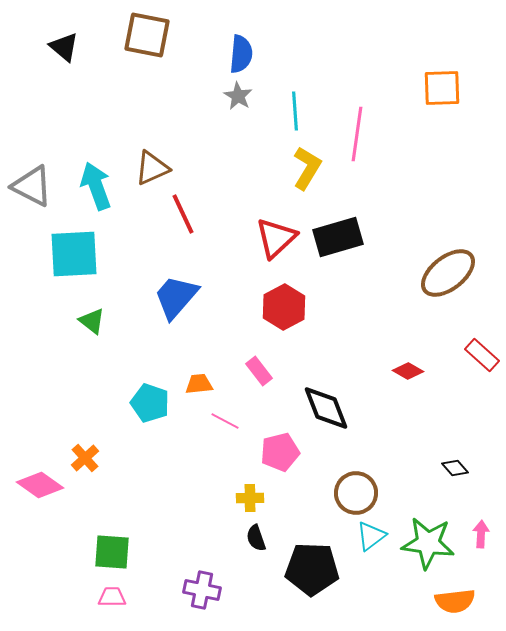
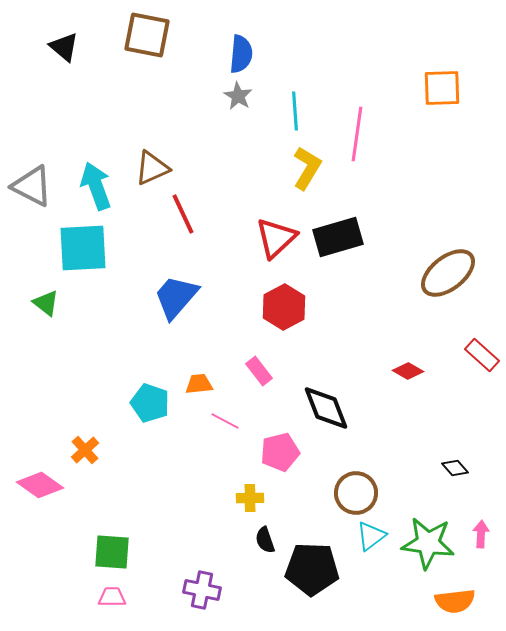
cyan square at (74, 254): moved 9 px right, 6 px up
green triangle at (92, 321): moved 46 px left, 18 px up
orange cross at (85, 458): moved 8 px up
black semicircle at (256, 538): moved 9 px right, 2 px down
